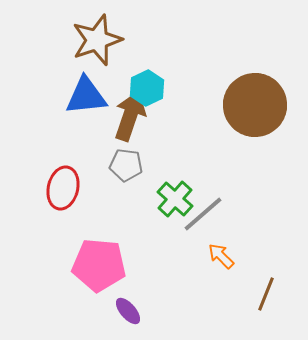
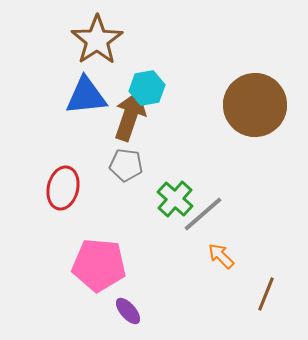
brown star: rotated 15 degrees counterclockwise
cyan hexagon: rotated 16 degrees clockwise
